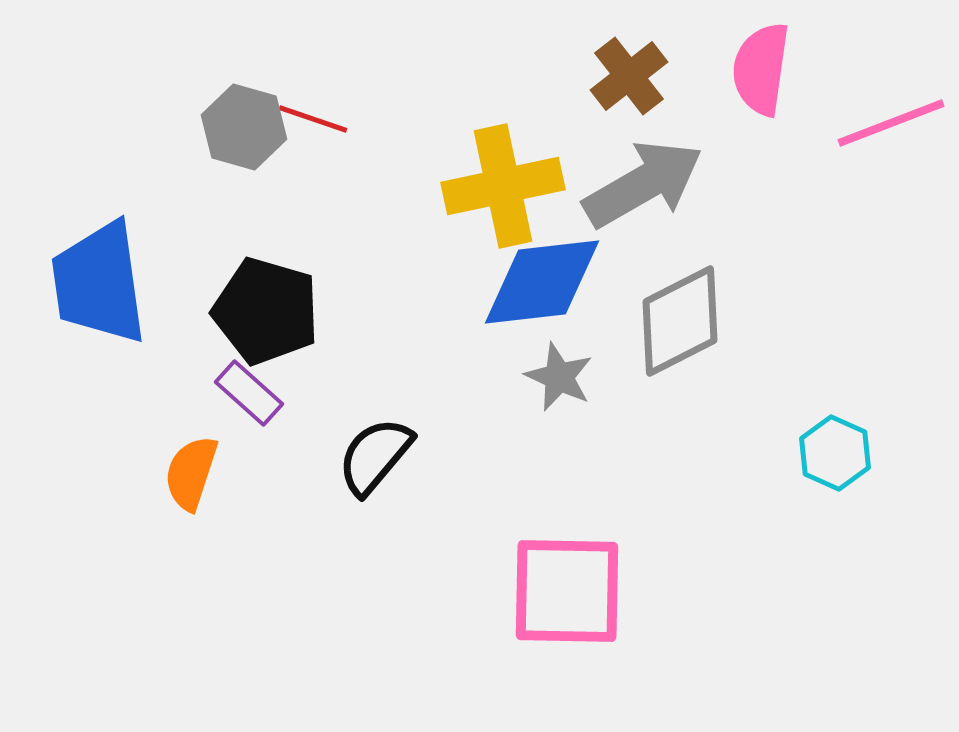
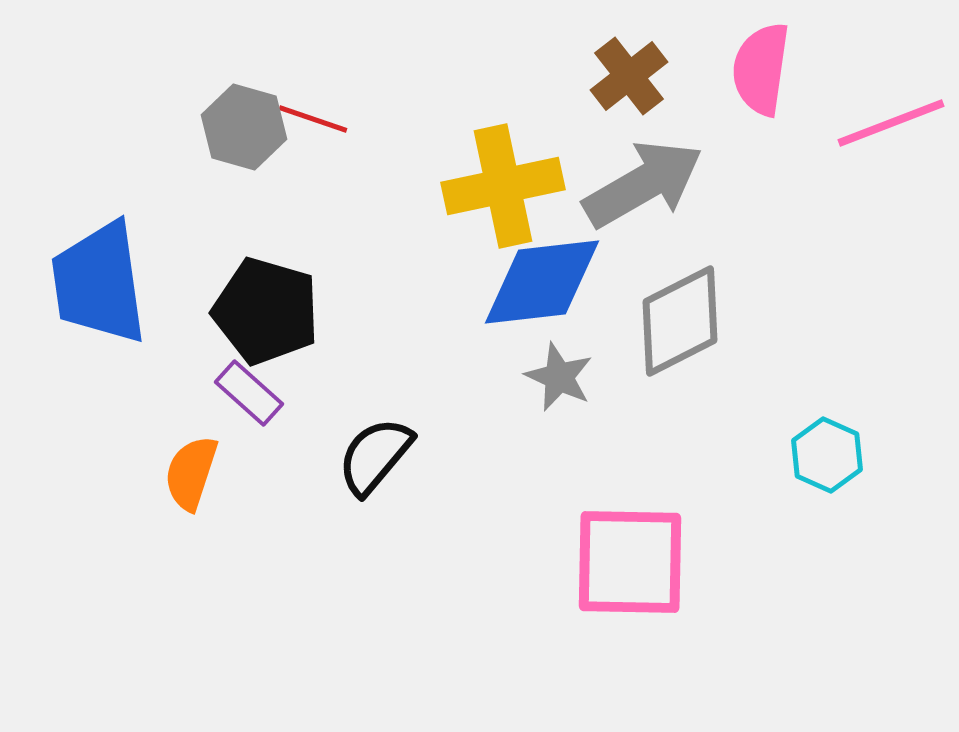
cyan hexagon: moved 8 px left, 2 px down
pink square: moved 63 px right, 29 px up
